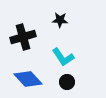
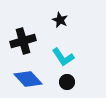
black star: rotated 21 degrees clockwise
black cross: moved 4 px down
